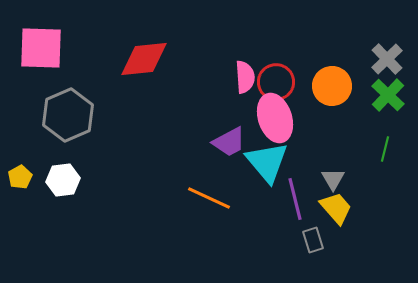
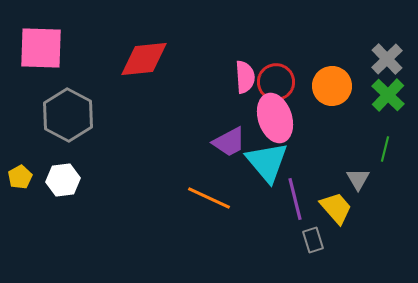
gray hexagon: rotated 9 degrees counterclockwise
gray triangle: moved 25 px right
